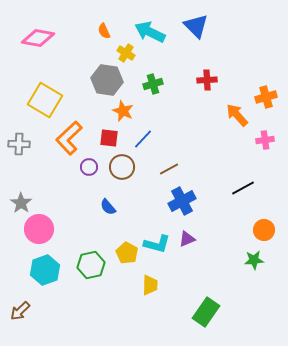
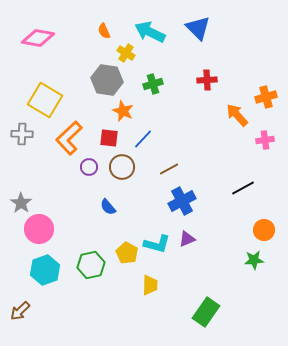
blue triangle: moved 2 px right, 2 px down
gray cross: moved 3 px right, 10 px up
